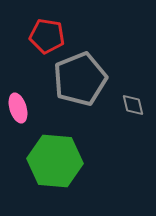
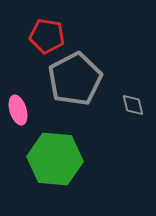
gray pentagon: moved 5 px left; rotated 6 degrees counterclockwise
pink ellipse: moved 2 px down
green hexagon: moved 2 px up
